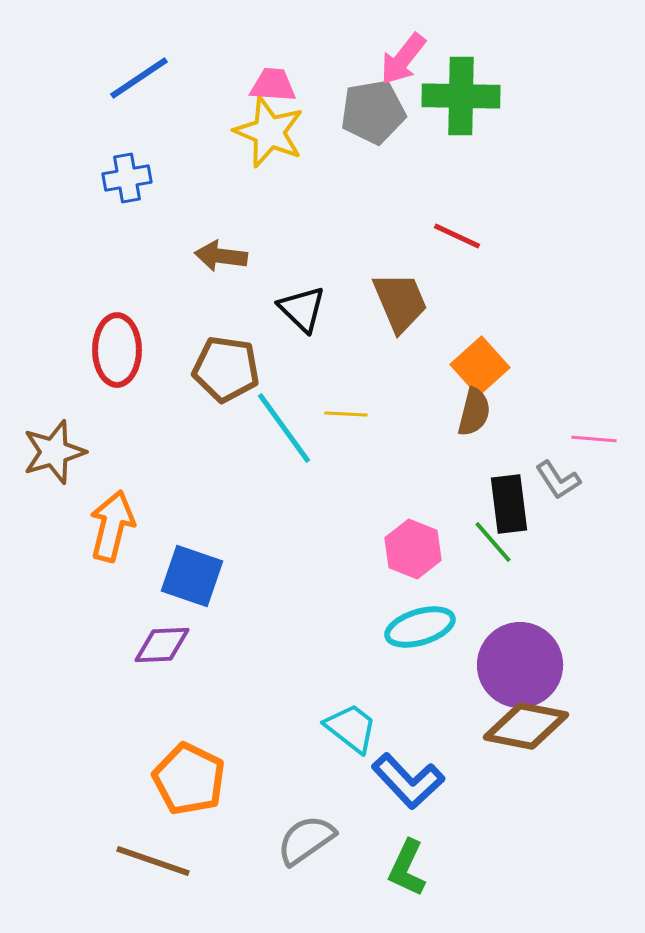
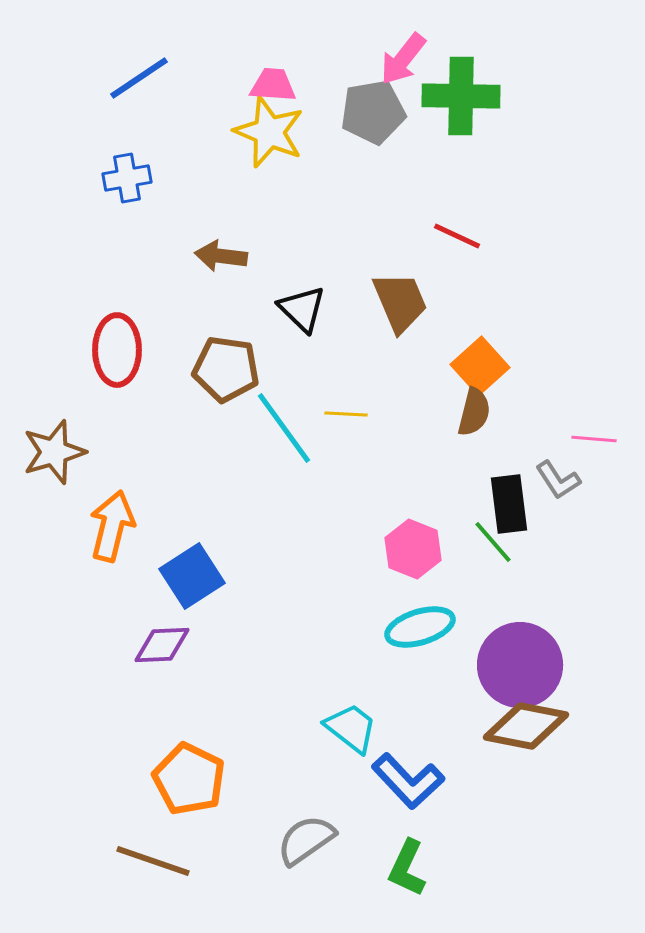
blue square: rotated 38 degrees clockwise
